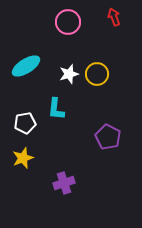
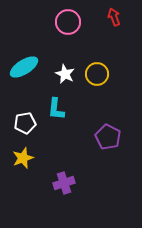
cyan ellipse: moved 2 px left, 1 px down
white star: moved 4 px left; rotated 30 degrees counterclockwise
